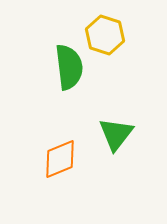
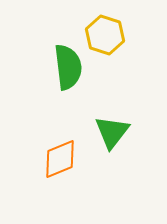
green semicircle: moved 1 px left
green triangle: moved 4 px left, 2 px up
